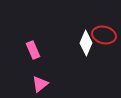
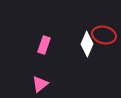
white diamond: moved 1 px right, 1 px down
pink rectangle: moved 11 px right, 5 px up; rotated 42 degrees clockwise
